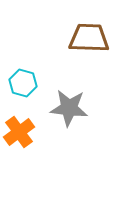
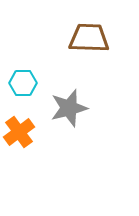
cyan hexagon: rotated 16 degrees counterclockwise
gray star: rotated 21 degrees counterclockwise
